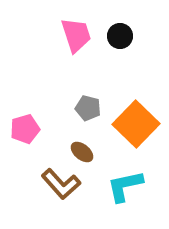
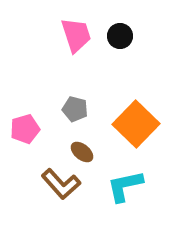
gray pentagon: moved 13 px left, 1 px down
